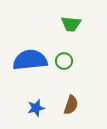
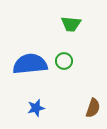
blue semicircle: moved 4 px down
brown semicircle: moved 22 px right, 3 px down
